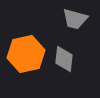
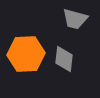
orange hexagon: rotated 9 degrees clockwise
